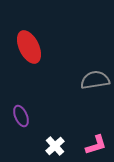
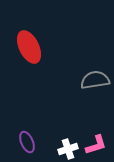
purple ellipse: moved 6 px right, 26 px down
white cross: moved 13 px right, 3 px down; rotated 24 degrees clockwise
